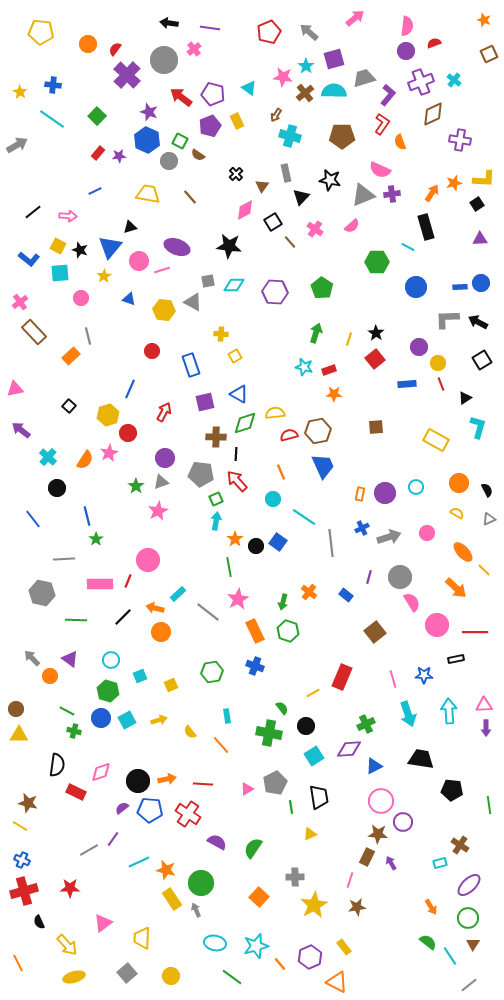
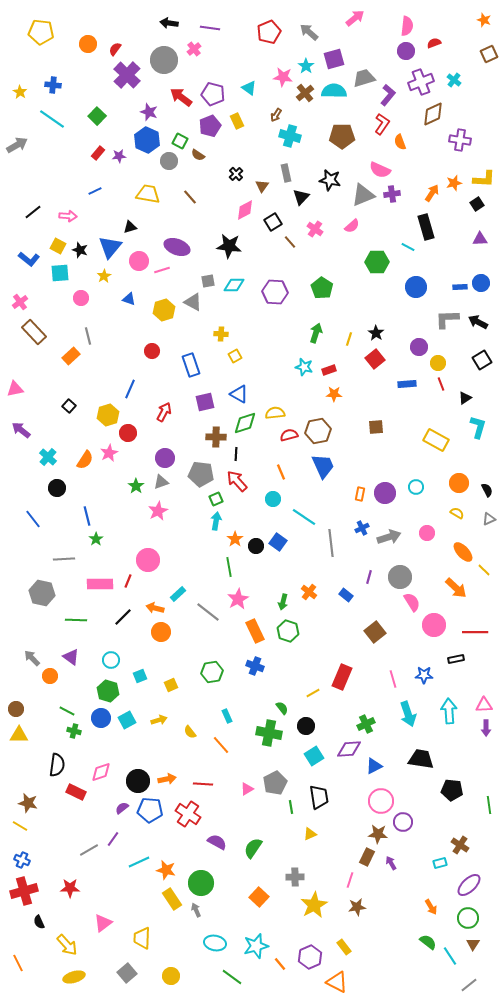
yellow hexagon at (164, 310): rotated 25 degrees counterclockwise
pink circle at (437, 625): moved 3 px left
purple triangle at (70, 659): moved 1 px right, 2 px up
cyan rectangle at (227, 716): rotated 16 degrees counterclockwise
